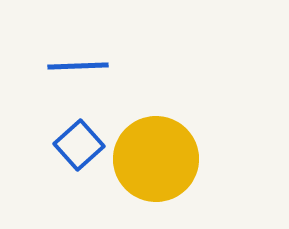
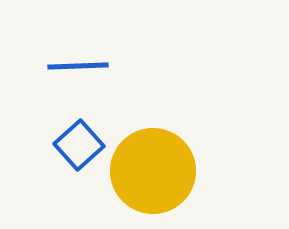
yellow circle: moved 3 px left, 12 px down
